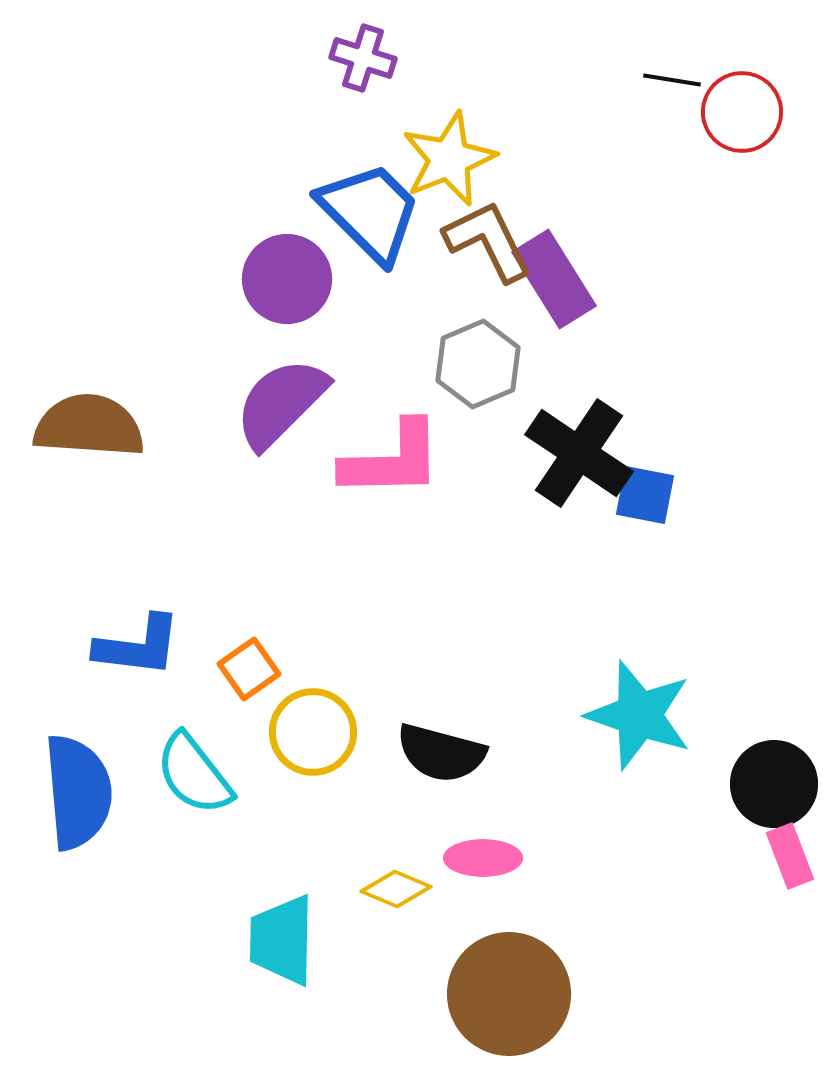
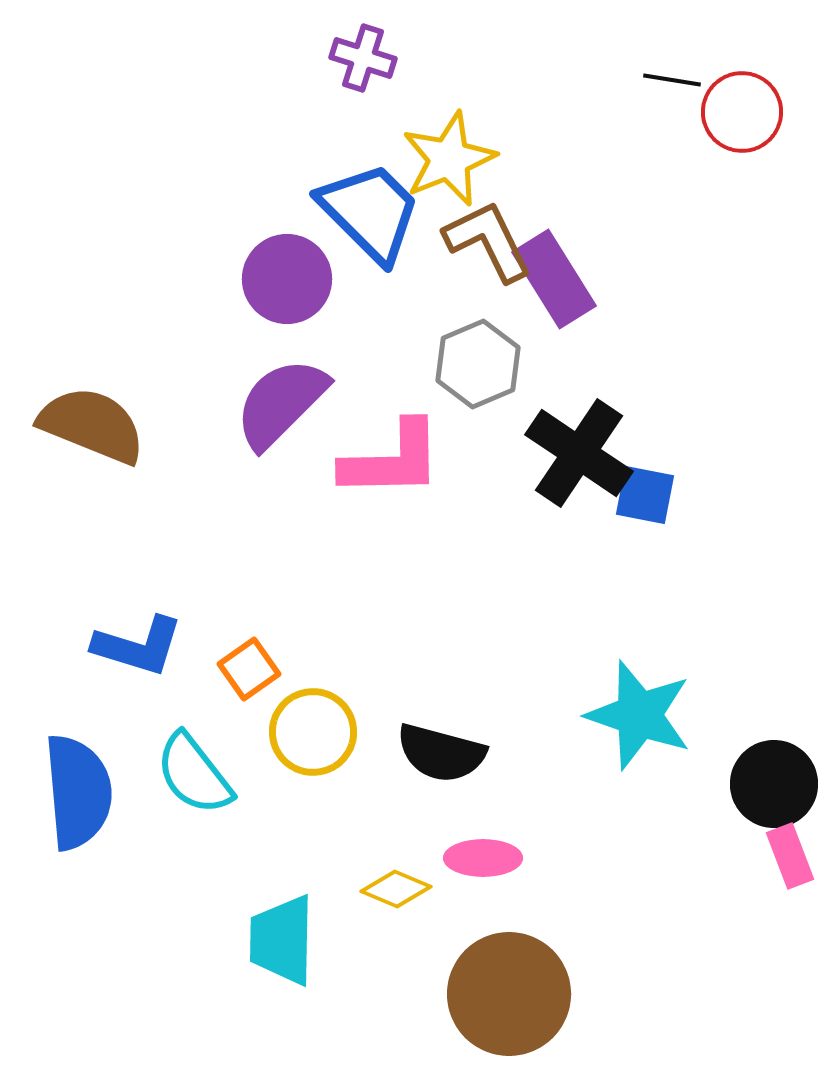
brown semicircle: moved 3 px right, 1 px up; rotated 18 degrees clockwise
blue L-shape: rotated 10 degrees clockwise
